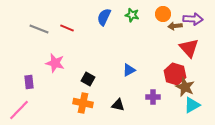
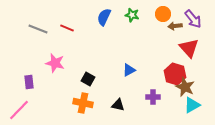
purple arrow: rotated 48 degrees clockwise
gray line: moved 1 px left
